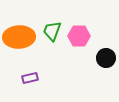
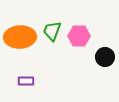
orange ellipse: moved 1 px right
black circle: moved 1 px left, 1 px up
purple rectangle: moved 4 px left, 3 px down; rotated 14 degrees clockwise
